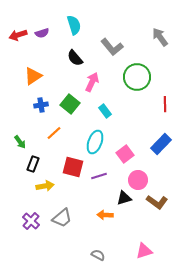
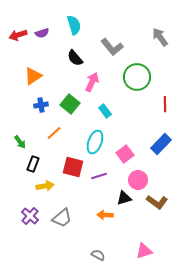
purple cross: moved 1 px left, 5 px up
